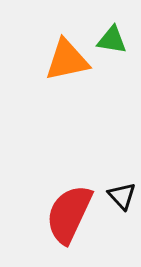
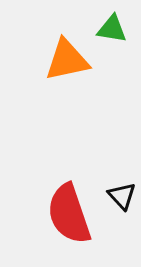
green triangle: moved 11 px up
red semicircle: rotated 44 degrees counterclockwise
